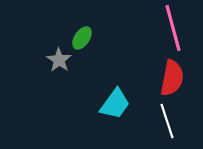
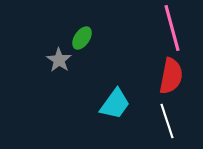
pink line: moved 1 px left
red semicircle: moved 1 px left, 2 px up
